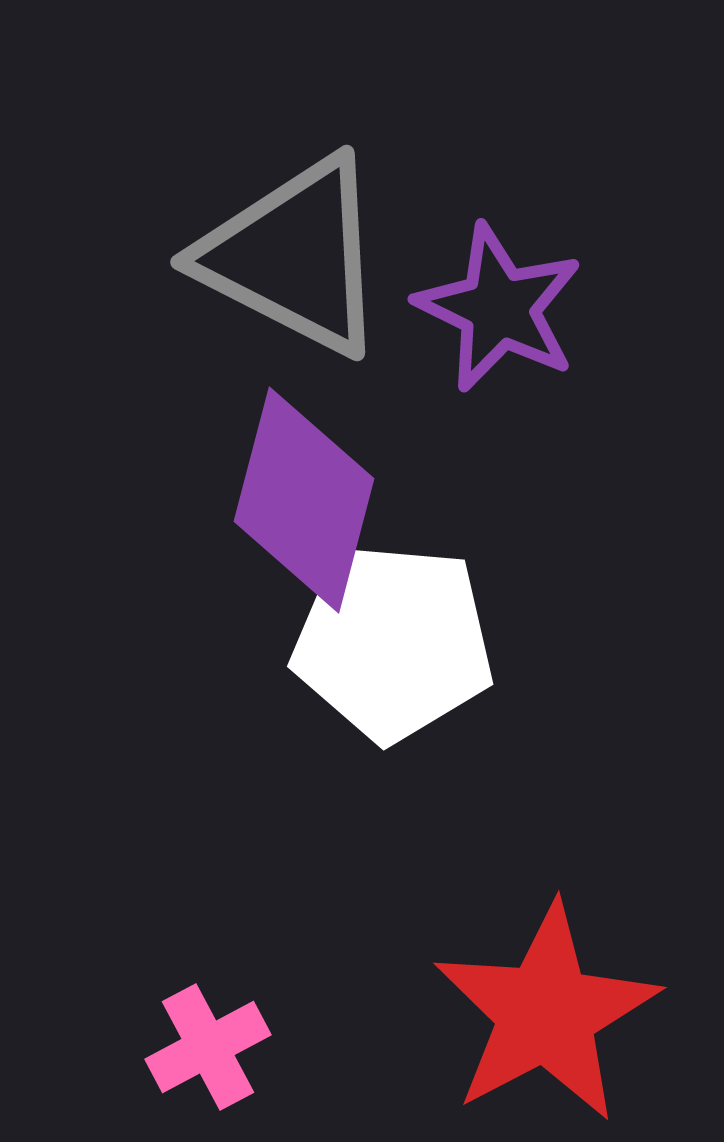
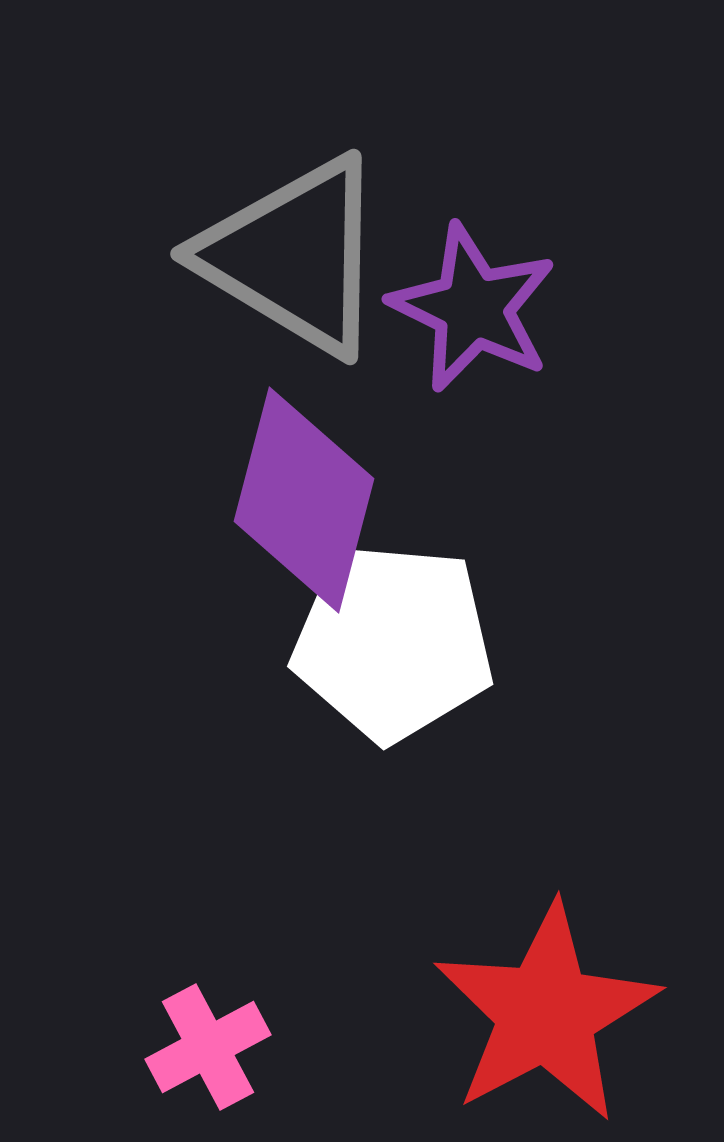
gray triangle: rotated 4 degrees clockwise
purple star: moved 26 px left
